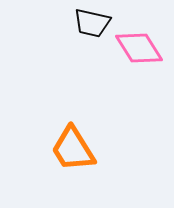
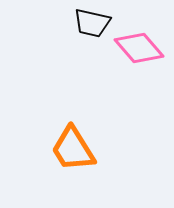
pink diamond: rotated 9 degrees counterclockwise
